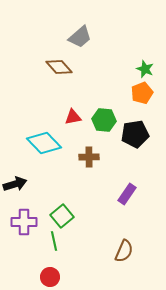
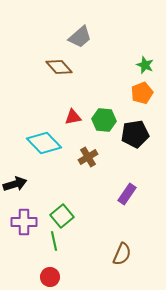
green star: moved 4 px up
brown cross: moved 1 px left; rotated 30 degrees counterclockwise
brown semicircle: moved 2 px left, 3 px down
